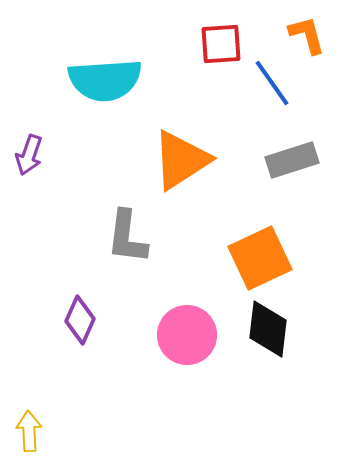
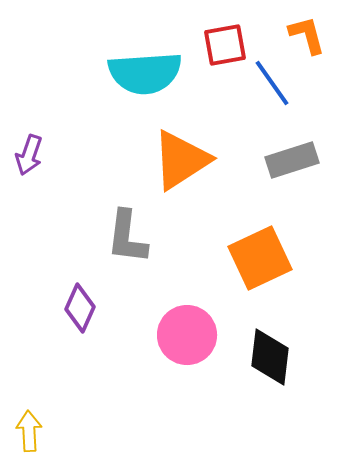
red square: moved 4 px right, 1 px down; rotated 6 degrees counterclockwise
cyan semicircle: moved 40 px right, 7 px up
purple diamond: moved 12 px up
black diamond: moved 2 px right, 28 px down
